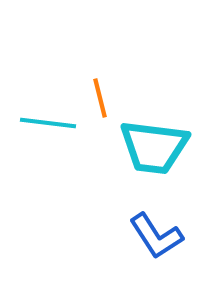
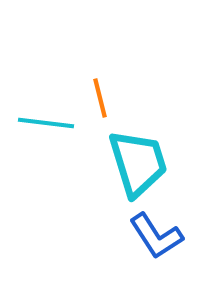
cyan line: moved 2 px left
cyan trapezoid: moved 16 px left, 16 px down; rotated 114 degrees counterclockwise
